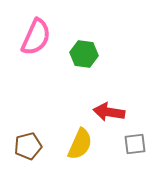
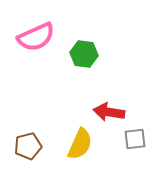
pink semicircle: rotated 42 degrees clockwise
gray square: moved 5 px up
